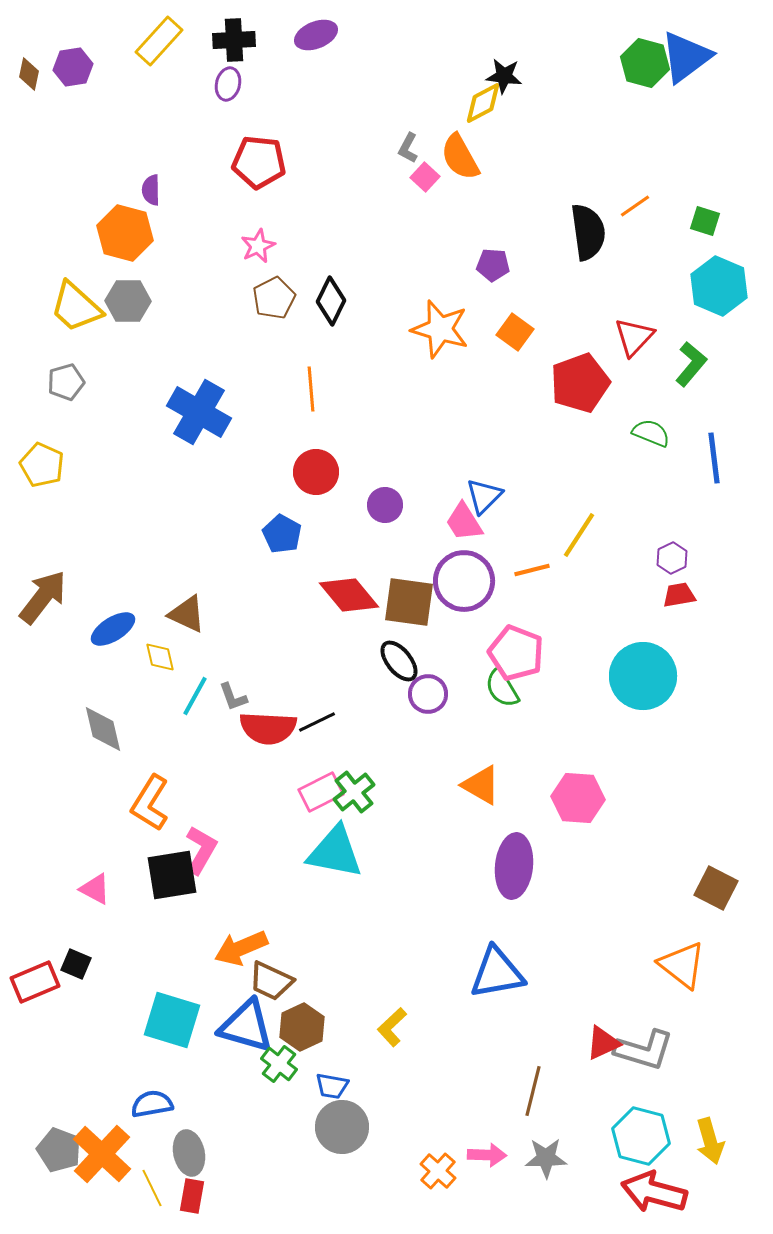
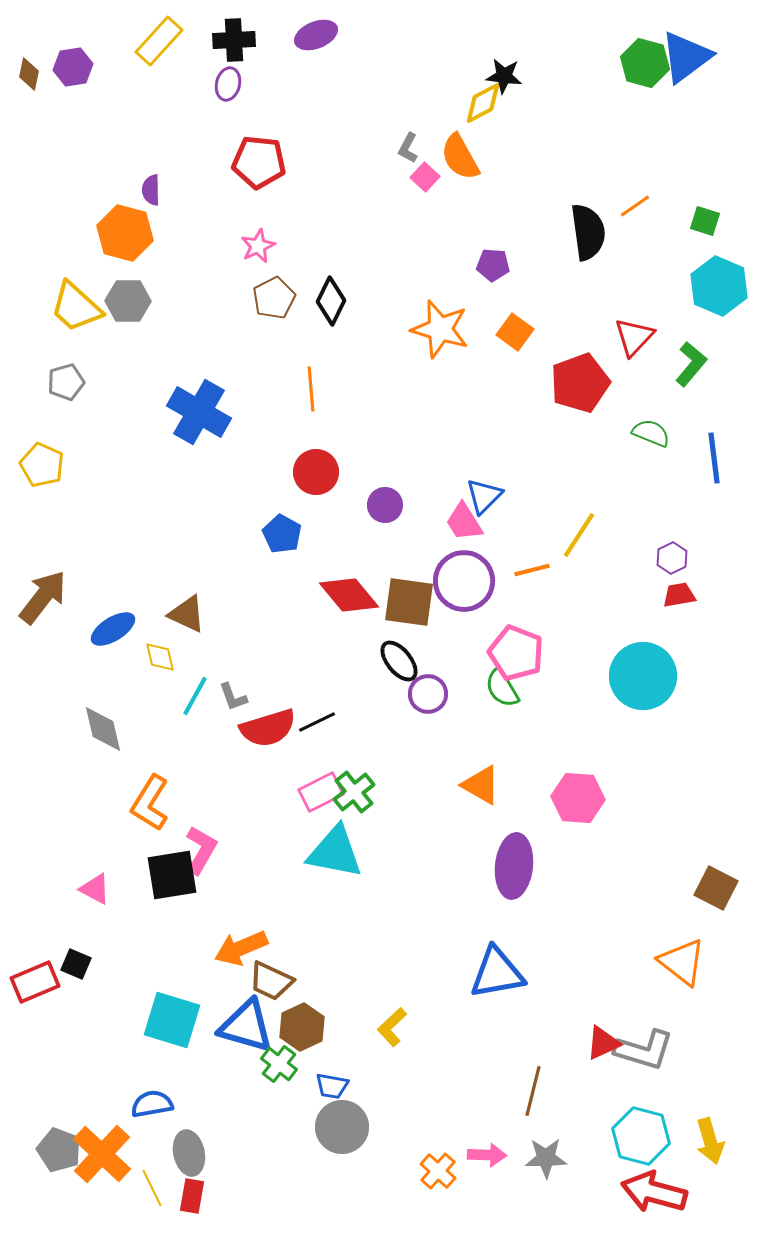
red semicircle at (268, 728): rotated 20 degrees counterclockwise
orange triangle at (682, 965): moved 3 px up
